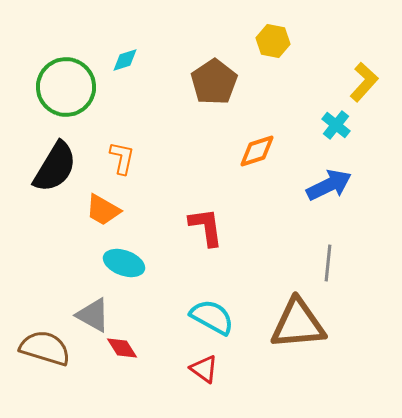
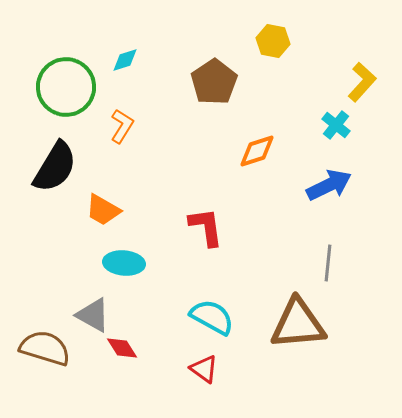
yellow L-shape: moved 2 px left
orange L-shape: moved 32 px up; rotated 20 degrees clockwise
cyan ellipse: rotated 15 degrees counterclockwise
